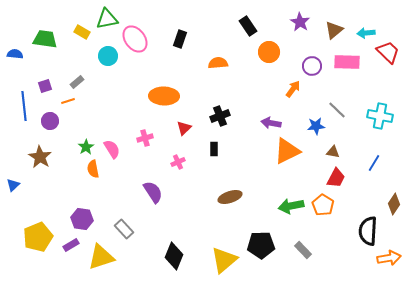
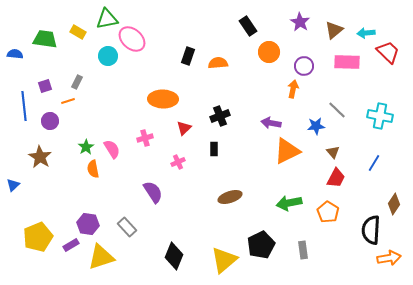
yellow rectangle at (82, 32): moved 4 px left
pink ellipse at (135, 39): moved 3 px left; rotated 12 degrees counterclockwise
black rectangle at (180, 39): moved 8 px right, 17 px down
purple circle at (312, 66): moved 8 px left
gray rectangle at (77, 82): rotated 24 degrees counterclockwise
orange arrow at (293, 89): rotated 24 degrees counterclockwise
orange ellipse at (164, 96): moved 1 px left, 3 px down
brown triangle at (333, 152): rotated 40 degrees clockwise
orange pentagon at (323, 205): moved 5 px right, 7 px down
green arrow at (291, 206): moved 2 px left, 3 px up
purple hexagon at (82, 219): moved 6 px right, 5 px down
gray rectangle at (124, 229): moved 3 px right, 2 px up
black semicircle at (368, 231): moved 3 px right, 1 px up
black pentagon at (261, 245): rotated 24 degrees counterclockwise
gray rectangle at (303, 250): rotated 36 degrees clockwise
